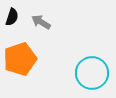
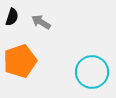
orange pentagon: moved 2 px down
cyan circle: moved 1 px up
